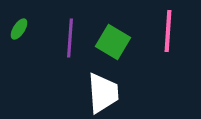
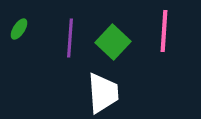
pink line: moved 4 px left
green square: rotated 12 degrees clockwise
